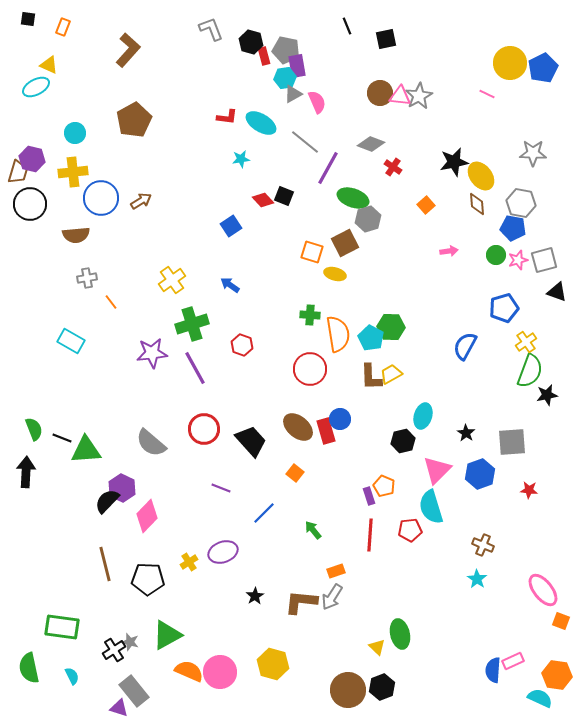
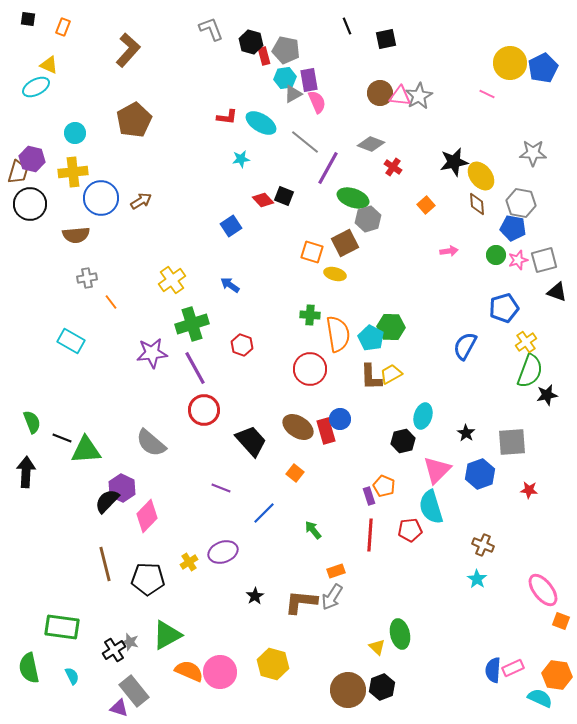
purple rectangle at (297, 66): moved 12 px right, 14 px down
brown ellipse at (298, 427): rotated 8 degrees counterclockwise
green semicircle at (34, 429): moved 2 px left, 7 px up
red circle at (204, 429): moved 19 px up
pink rectangle at (513, 661): moved 7 px down
